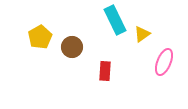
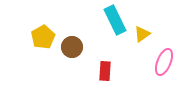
yellow pentagon: moved 3 px right
